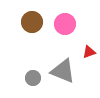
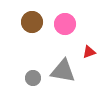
gray triangle: rotated 12 degrees counterclockwise
